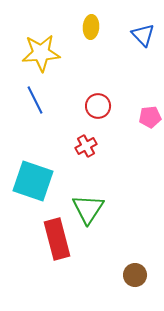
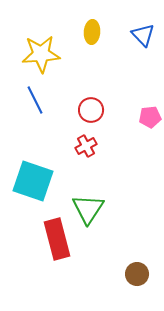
yellow ellipse: moved 1 px right, 5 px down
yellow star: moved 1 px down
red circle: moved 7 px left, 4 px down
brown circle: moved 2 px right, 1 px up
